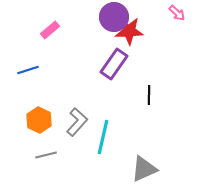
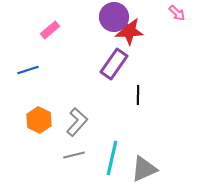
black line: moved 11 px left
cyan line: moved 9 px right, 21 px down
gray line: moved 28 px right
